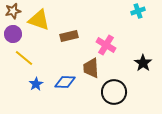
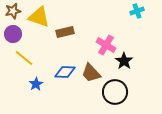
cyan cross: moved 1 px left
yellow triangle: moved 3 px up
brown rectangle: moved 4 px left, 4 px up
black star: moved 19 px left, 2 px up
brown trapezoid: moved 5 px down; rotated 40 degrees counterclockwise
blue diamond: moved 10 px up
black circle: moved 1 px right
